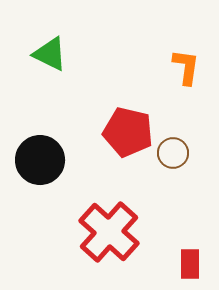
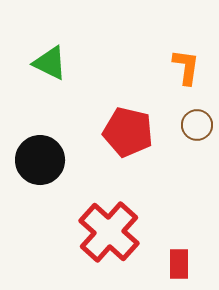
green triangle: moved 9 px down
brown circle: moved 24 px right, 28 px up
red rectangle: moved 11 px left
